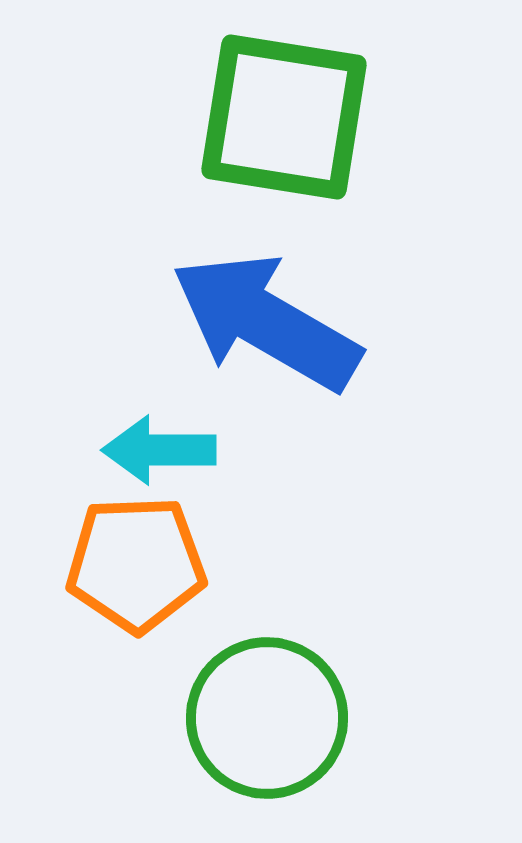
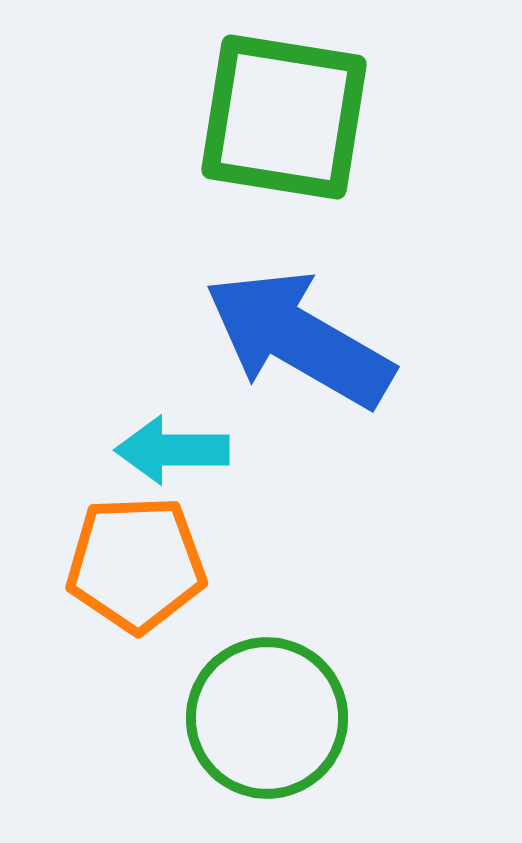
blue arrow: moved 33 px right, 17 px down
cyan arrow: moved 13 px right
